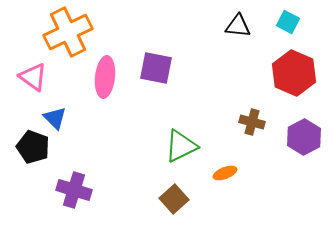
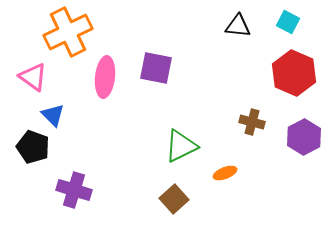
blue triangle: moved 2 px left, 3 px up
